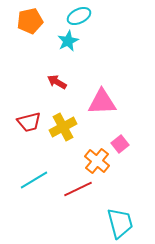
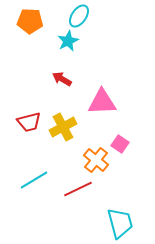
cyan ellipse: rotated 30 degrees counterclockwise
orange pentagon: rotated 15 degrees clockwise
red arrow: moved 5 px right, 3 px up
pink square: rotated 18 degrees counterclockwise
orange cross: moved 1 px left, 1 px up
